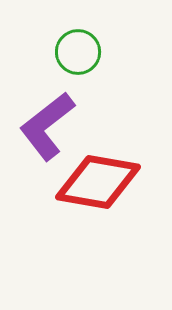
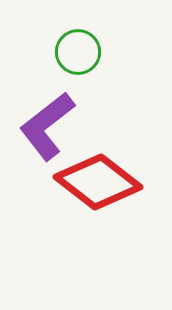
red diamond: rotated 28 degrees clockwise
